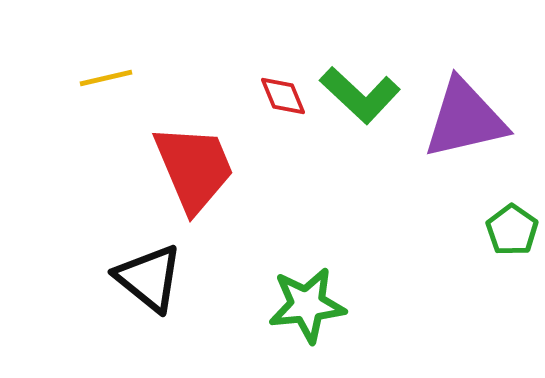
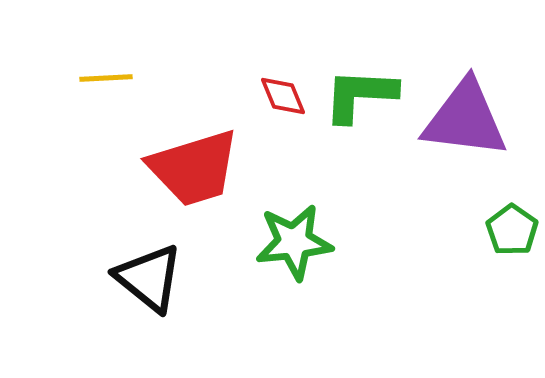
yellow line: rotated 10 degrees clockwise
green L-shape: rotated 140 degrees clockwise
purple triangle: rotated 20 degrees clockwise
red trapezoid: rotated 96 degrees clockwise
green star: moved 13 px left, 63 px up
